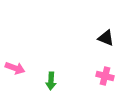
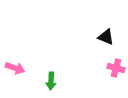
black triangle: moved 1 px up
pink cross: moved 11 px right, 8 px up
